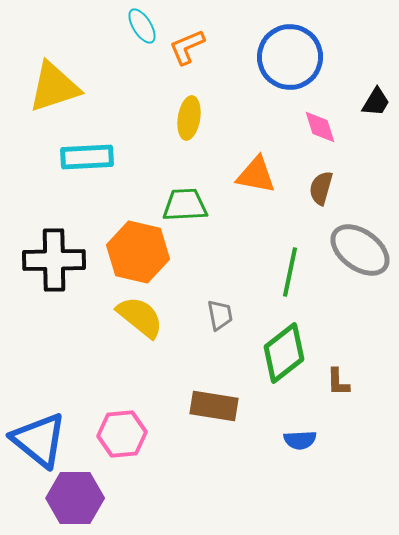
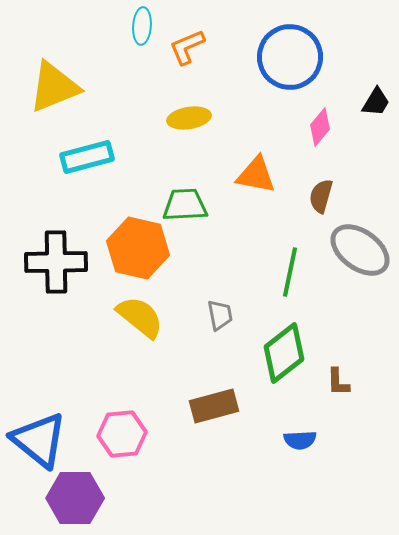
cyan ellipse: rotated 36 degrees clockwise
yellow triangle: rotated 4 degrees counterclockwise
yellow ellipse: rotated 72 degrees clockwise
pink diamond: rotated 57 degrees clockwise
cyan rectangle: rotated 12 degrees counterclockwise
brown semicircle: moved 8 px down
orange hexagon: moved 4 px up
black cross: moved 2 px right, 2 px down
brown rectangle: rotated 24 degrees counterclockwise
